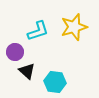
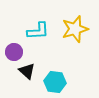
yellow star: moved 1 px right, 2 px down
cyan L-shape: rotated 15 degrees clockwise
purple circle: moved 1 px left
